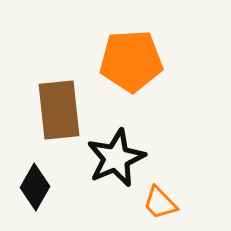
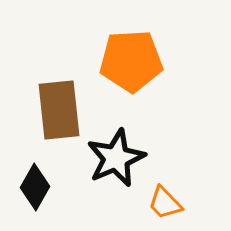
orange trapezoid: moved 5 px right
